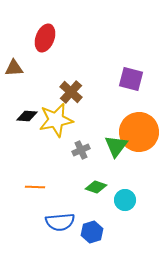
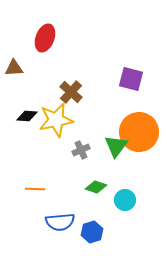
orange line: moved 2 px down
